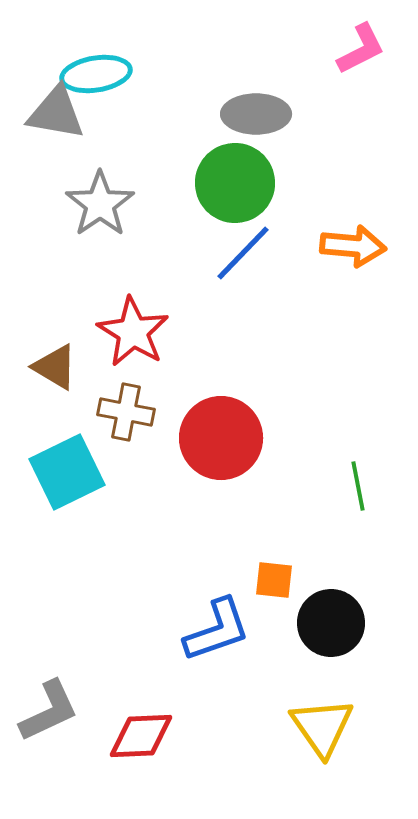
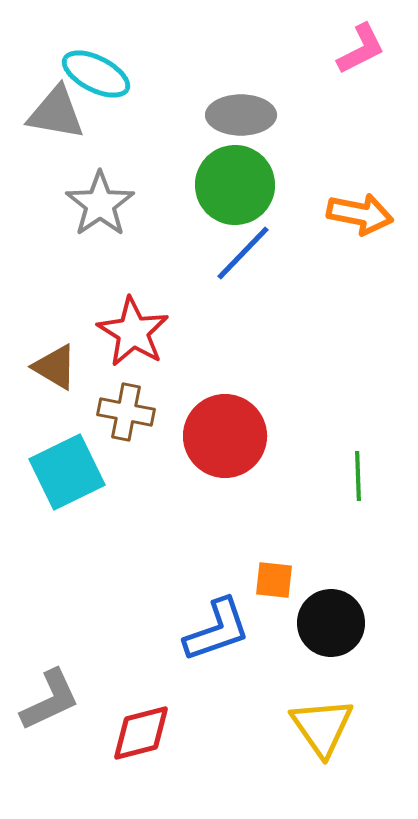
cyan ellipse: rotated 36 degrees clockwise
gray ellipse: moved 15 px left, 1 px down
green circle: moved 2 px down
orange arrow: moved 7 px right, 32 px up; rotated 6 degrees clockwise
red circle: moved 4 px right, 2 px up
green line: moved 10 px up; rotated 9 degrees clockwise
gray L-shape: moved 1 px right, 11 px up
red diamond: moved 3 px up; rotated 12 degrees counterclockwise
